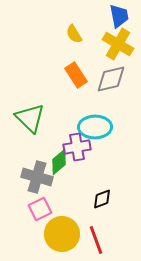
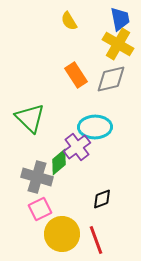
blue trapezoid: moved 1 px right, 3 px down
yellow semicircle: moved 5 px left, 13 px up
purple cross: rotated 28 degrees counterclockwise
